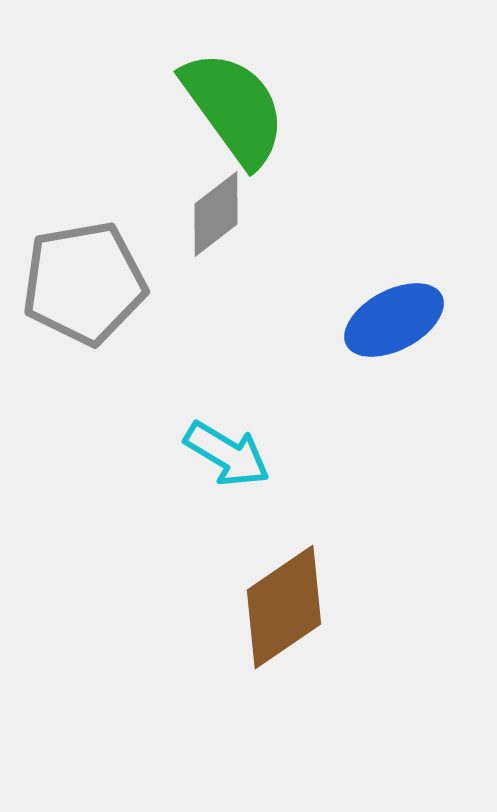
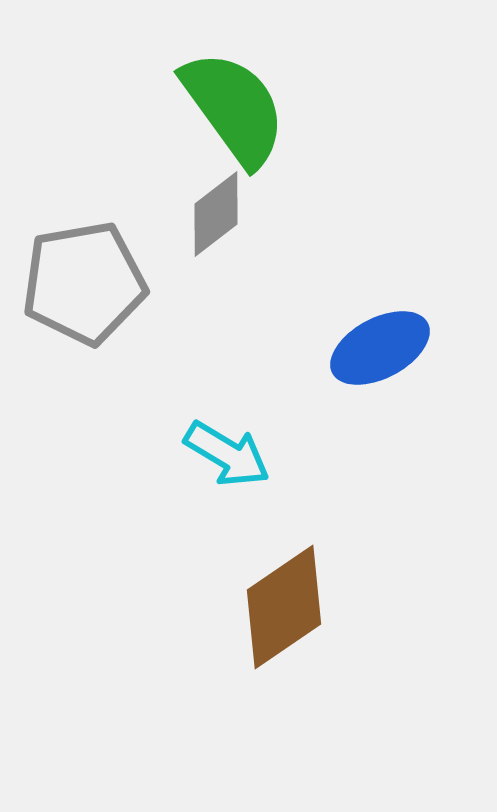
blue ellipse: moved 14 px left, 28 px down
